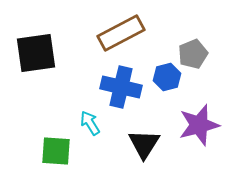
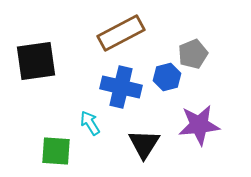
black square: moved 8 px down
purple star: rotated 9 degrees clockwise
